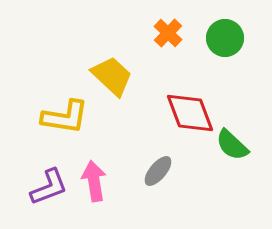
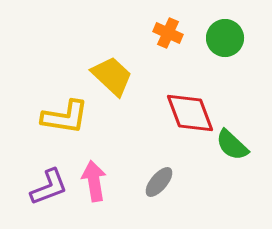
orange cross: rotated 20 degrees counterclockwise
gray ellipse: moved 1 px right, 11 px down
